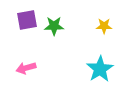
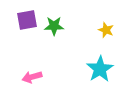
yellow star: moved 2 px right, 4 px down; rotated 21 degrees clockwise
pink arrow: moved 6 px right, 9 px down
